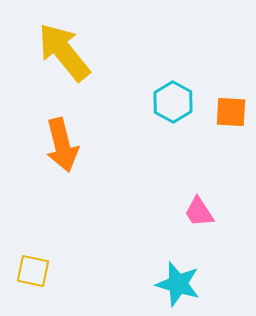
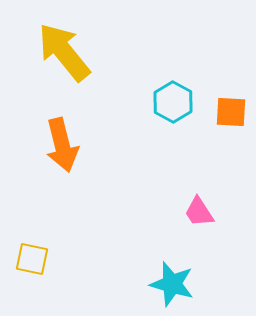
yellow square: moved 1 px left, 12 px up
cyan star: moved 6 px left
